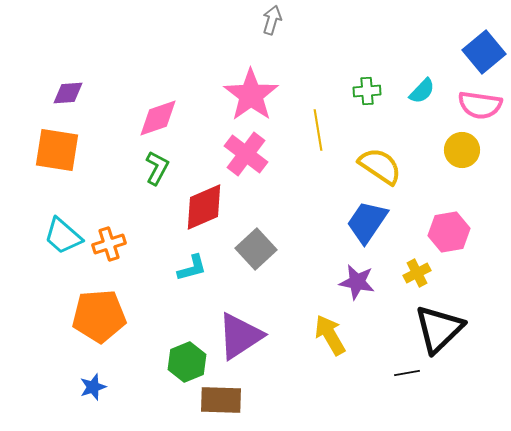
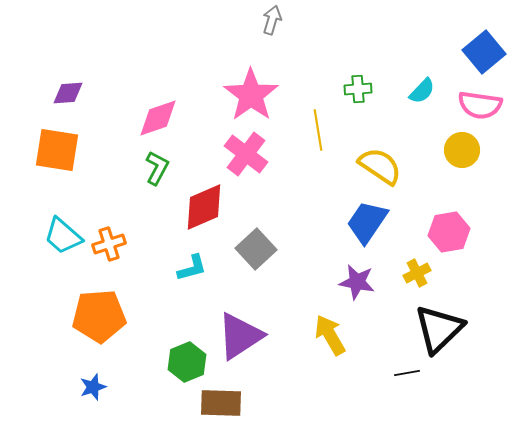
green cross: moved 9 px left, 2 px up
brown rectangle: moved 3 px down
